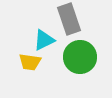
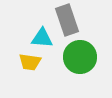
gray rectangle: moved 2 px left, 1 px down
cyan triangle: moved 2 px left, 2 px up; rotated 30 degrees clockwise
